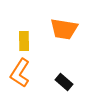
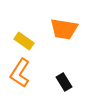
yellow rectangle: rotated 54 degrees counterclockwise
black rectangle: rotated 18 degrees clockwise
